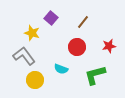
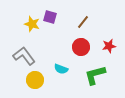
purple square: moved 1 px left, 1 px up; rotated 24 degrees counterclockwise
yellow star: moved 9 px up
red circle: moved 4 px right
